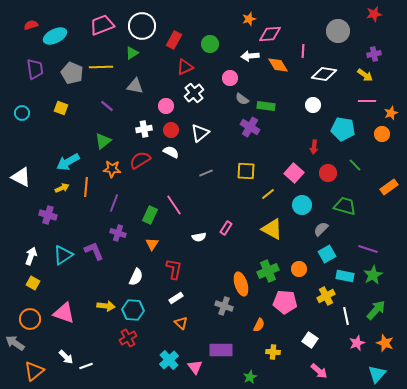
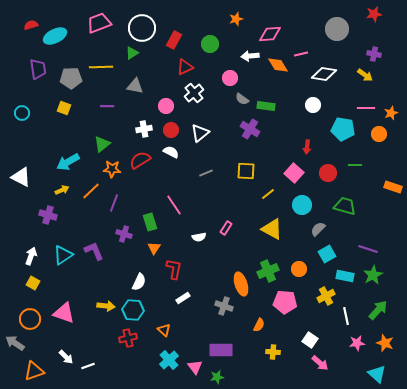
orange star at (249, 19): moved 13 px left
pink trapezoid at (102, 25): moved 3 px left, 2 px up
white circle at (142, 26): moved 2 px down
gray circle at (338, 31): moved 1 px left, 2 px up
pink line at (303, 51): moved 2 px left, 3 px down; rotated 72 degrees clockwise
purple cross at (374, 54): rotated 24 degrees clockwise
purple trapezoid at (35, 69): moved 3 px right
gray pentagon at (72, 73): moved 1 px left, 5 px down; rotated 25 degrees counterclockwise
pink line at (367, 101): moved 1 px left, 7 px down
purple line at (107, 106): rotated 40 degrees counterclockwise
yellow square at (61, 108): moved 3 px right
purple cross at (250, 127): moved 2 px down
orange circle at (382, 134): moved 3 px left
green triangle at (103, 141): moved 1 px left, 3 px down
red arrow at (314, 147): moved 7 px left
green line at (355, 165): rotated 48 degrees counterclockwise
orange line at (86, 187): moved 5 px right, 4 px down; rotated 42 degrees clockwise
orange rectangle at (389, 187): moved 4 px right; rotated 54 degrees clockwise
yellow arrow at (62, 188): moved 2 px down
green rectangle at (150, 215): moved 7 px down; rotated 42 degrees counterclockwise
gray semicircle at (321, 229): moved 3 px left
purple cross at (118, 233): moved 6 px right, 1 px down
orange triangle at (152, 244): moved 2 px right, 4 px down
white semicircle at (136, 277): moved 3 px right, 5 px down
white rectangle at (176, 298): moved 7 px right
green arrow at (376, 310): moved 2 px right
orange triangle at (181, 323): moved 17 px left, 7 px down
red cross at (128, 338): rotated 18 degrees clockwise
pink star at (357, 343): rotated 14 degrees clockwise
white line at (86, 366): moved 2 px right
orange triangle at (34, 371): rotated 20 degrees clockwise
pink arrow at (319, 371): moved 1 px right, 8 px up
cyan triangle at (377, 374): rotated 30 degrees counterclockwise
green star at (250, 377): moved 33 px left; rotated 16 degrees clockwise
